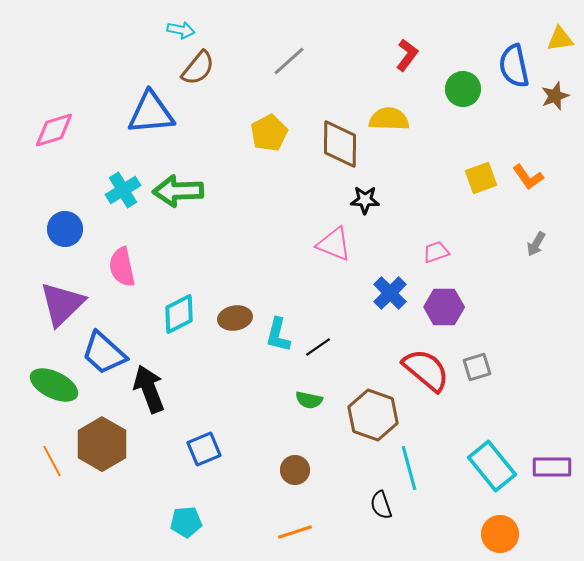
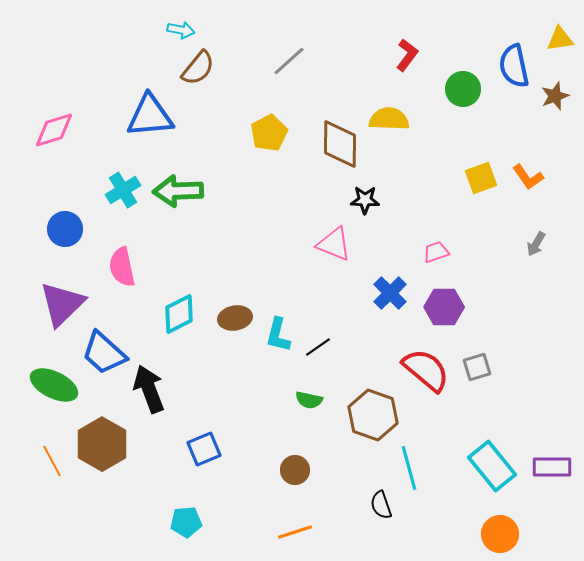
blue triangle at (151, 113): moved 1 px left, 3 px down
